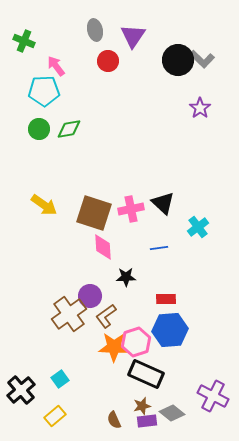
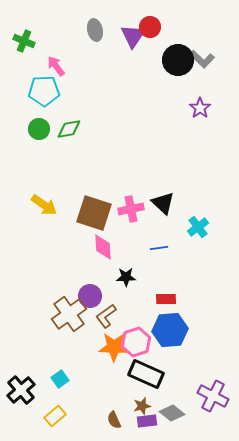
red circle: moved 42 px right, 34 px up
